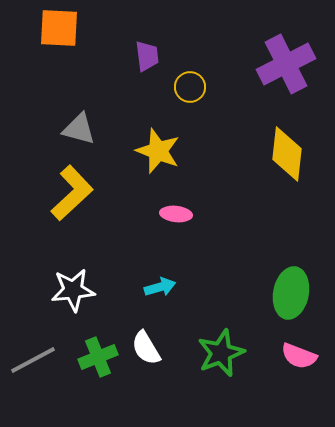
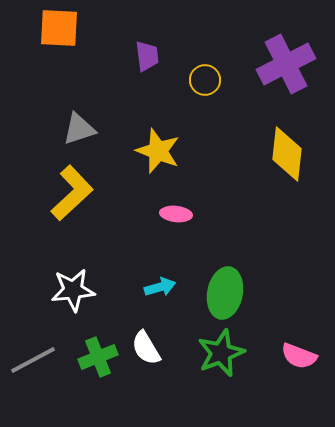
yellow circle: moved 15 px right, 7 px up
gray triangle: rotated 33 degrees counterclockwise
green ellipse: moved 66 px left
